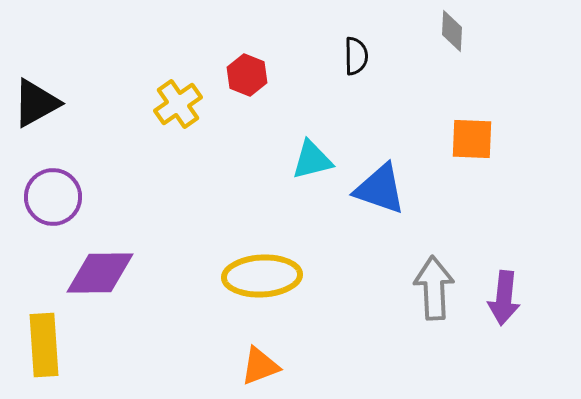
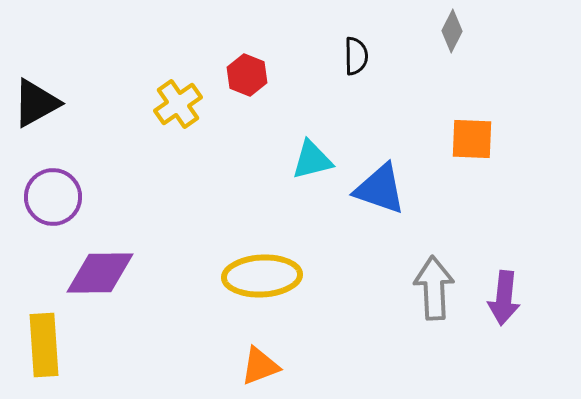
gray diamond: rotated 24 degrees clockwise
